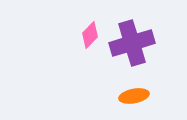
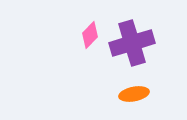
orange ellipse: moved 2 px up
